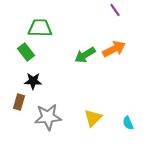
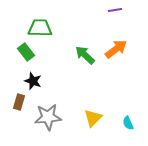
purple line: rotated 64 degrees counterclockwise
orange arrow: moved 2 px right; rotated 10 degrees counterclockwise
green arrow: rotated 75 degrees clockwise
black star: rotated 18 degrees clockwise
